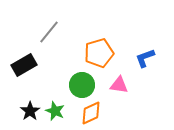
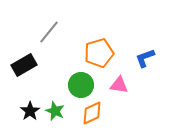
green circle: moved 1 px left
orange diamond: moved 1 px right
